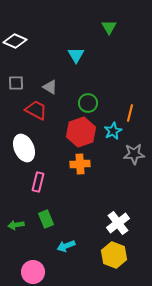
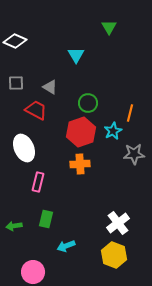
green rectangle: rotated 36 degrees clockwise
green arrow: moved 2 px left, 1 px down
